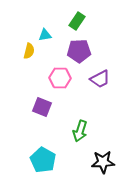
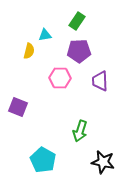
purple trapezoid: moved 2 px down; rotated 115 degrees clockwise
purple square: moved 24 px left
black star: rotated 15 degrees clockwise
